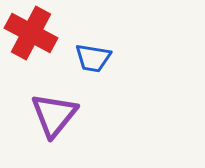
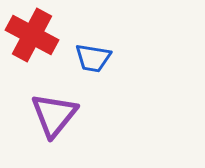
red cross: moved 1 px right, 2 px down
